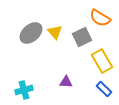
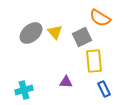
yellow rectangle: moved 8 px left; rotated 25 degrees clockwise
blue rectangle: rotated 21 degrees clockwise
